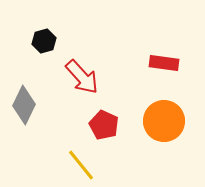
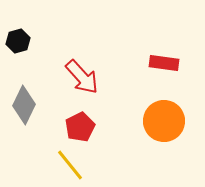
black hexagon: moved 26 px left
red pentagon: moved 24 px left, 2 px down; rotated 20 degrees clockwise
yellow line: moved 11 px left
